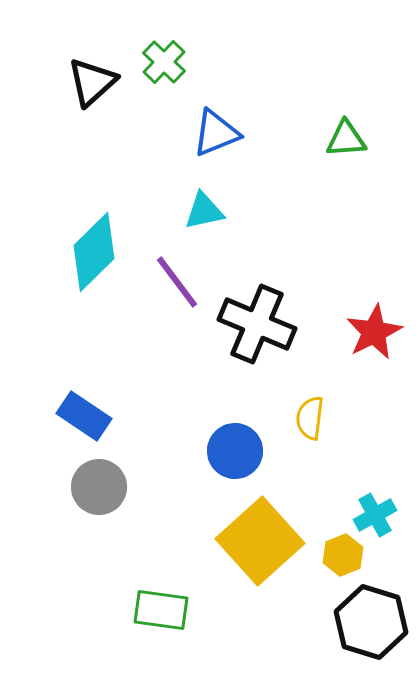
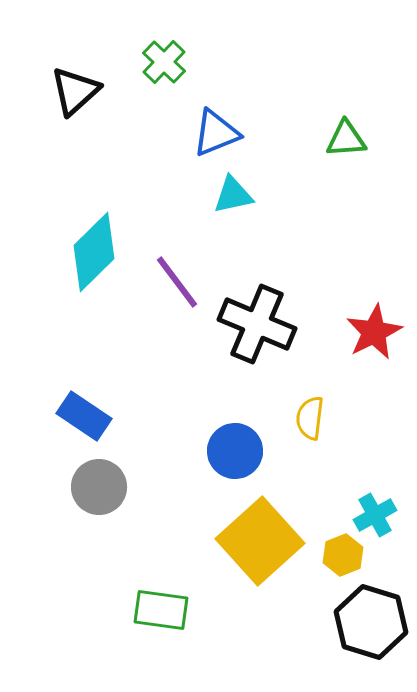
black triangle: moved 17 px left, 9 px down
cyan triangle: moved 29 px right, 16 px up
